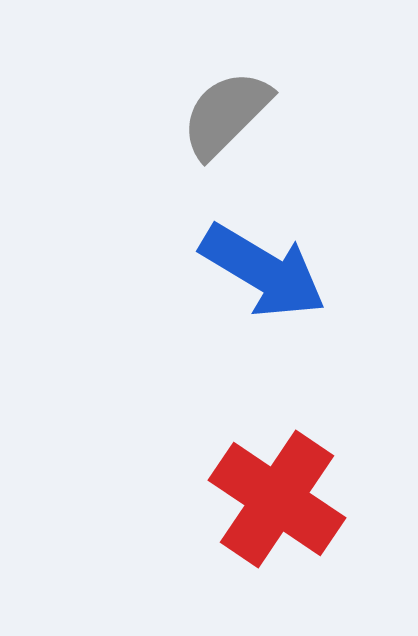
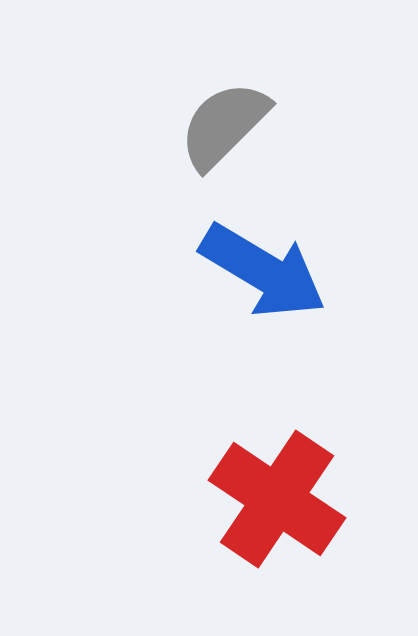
gray semicircle: moved 2 px left, 11 px down
